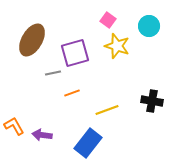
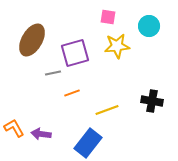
pink square: moved 3 px up; rotated 28 degrees counterclockwise
yellow star: rotated 25 degrees counterclockwise
orange L-shape: moved 2 px down
purple arrow: moved 1 px left, 1 px up
